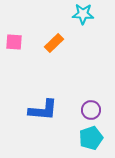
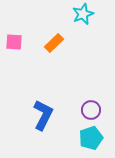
cyan star: rotated 25 degrees counterclockwise
blue L-shape: moved 5 px down; rotated 68 degrees counterclockwise
